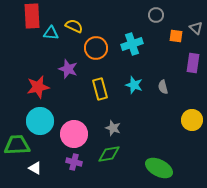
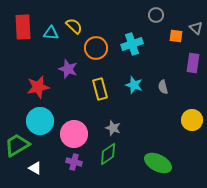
red rectangle: moved 9 px left, 11 px down
yellow semicircle: rotated 18 degrees clockwise
green trapezoid: rotated 28 degrees counterclockwise
green diamond: moved 1 px left; rotated 25 degrees counterclockwise
green ellipse: moved 1 px left, 5 px up
